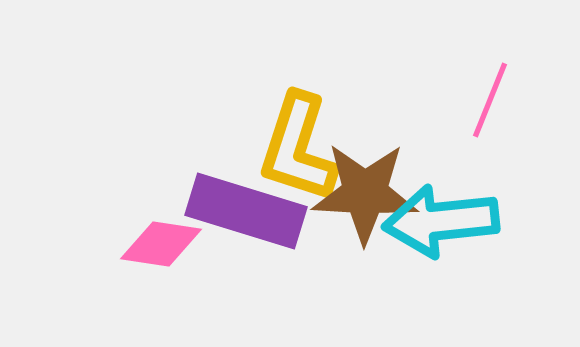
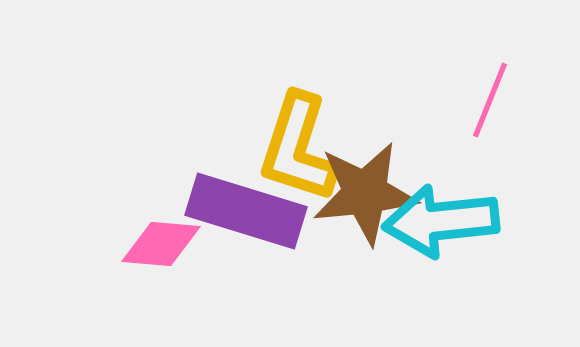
brown star: rotated 9 degrees counterclockwise
pink diamond: rotated 4 degrees counterclockwise
